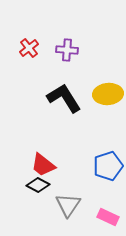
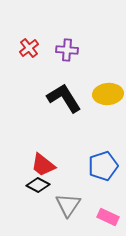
blue pentagon: moved 5 px left
